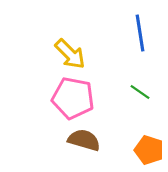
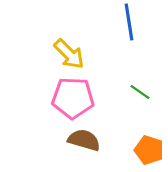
blue line: moved 11 px left, 11 px up
yellow arrow: moved 1 px left
pink pentagon: rotated 9 degrees counterclockwise
